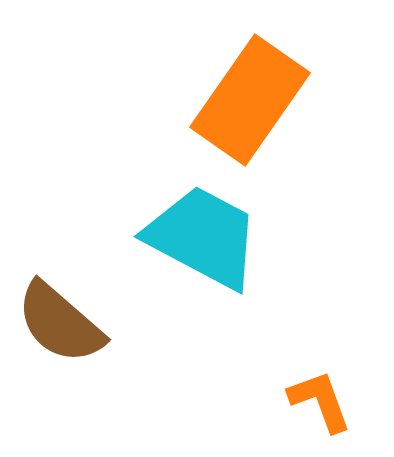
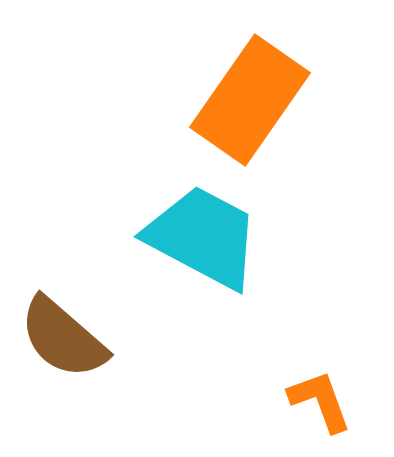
brown semicircle: moved 3 px right, 15 px down
